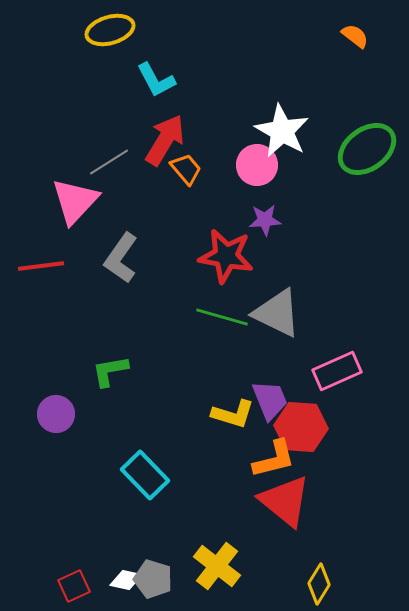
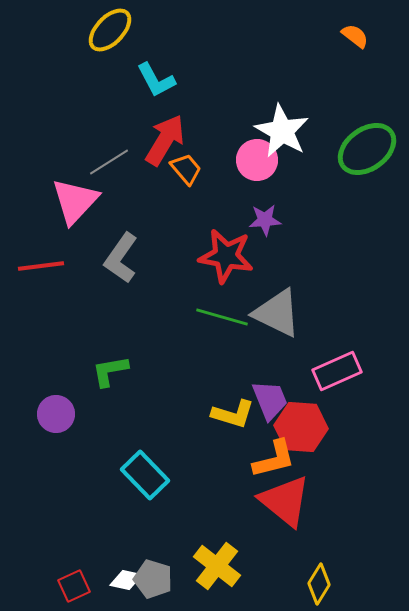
yellow ellipse: rotated 30 degrees counterclockwise
pink circle: moved 5 px up
